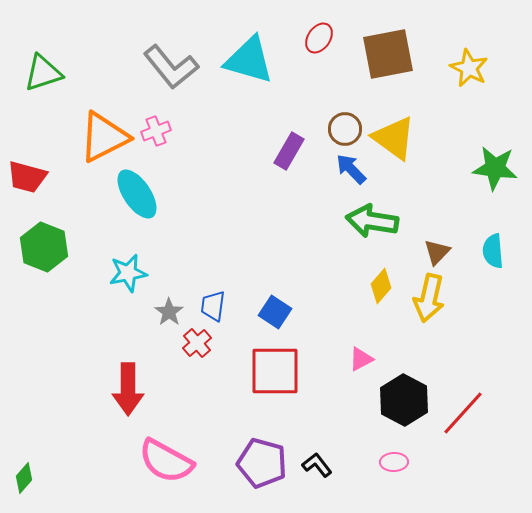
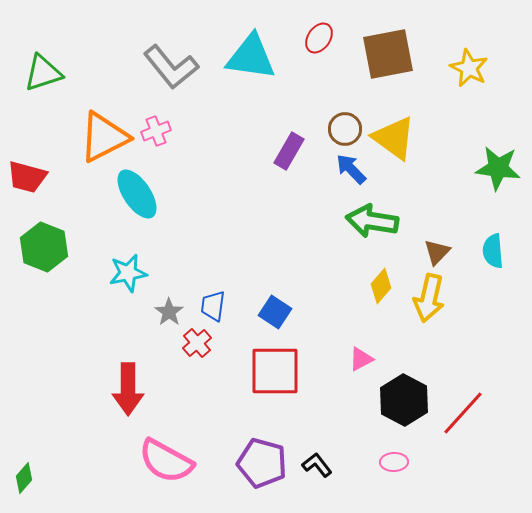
cyan triangle: moved 2 px right, 3 px up; rotated 8 degrees counterclockwise
green star: moved 3 px right
